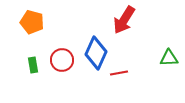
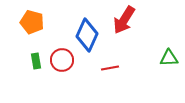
blue diamond: moved 9 px left, 18 px up
green rectangle: moved 3 px right, 4 px up
red line: moved 9 px left, 5 px up
